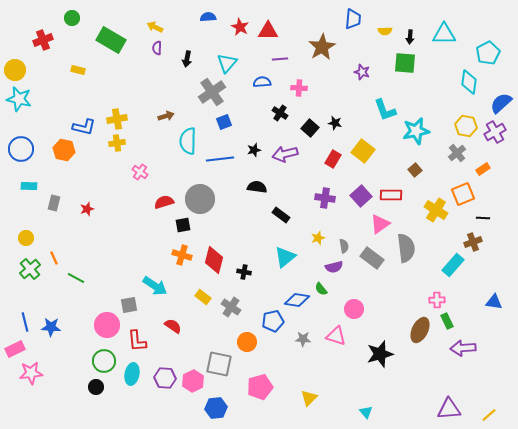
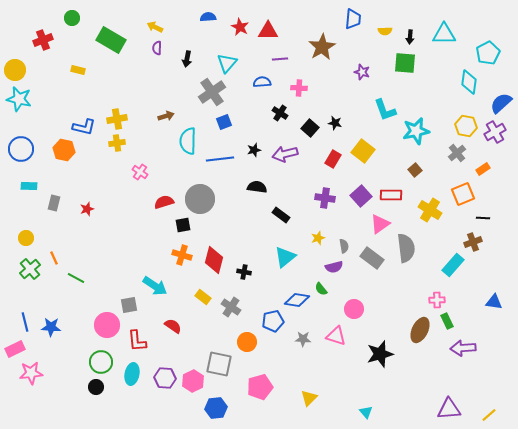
yellow cross at (436, 210): moved 6 px left
green circle at (104, 361): moved 3 px left, 1 px down
